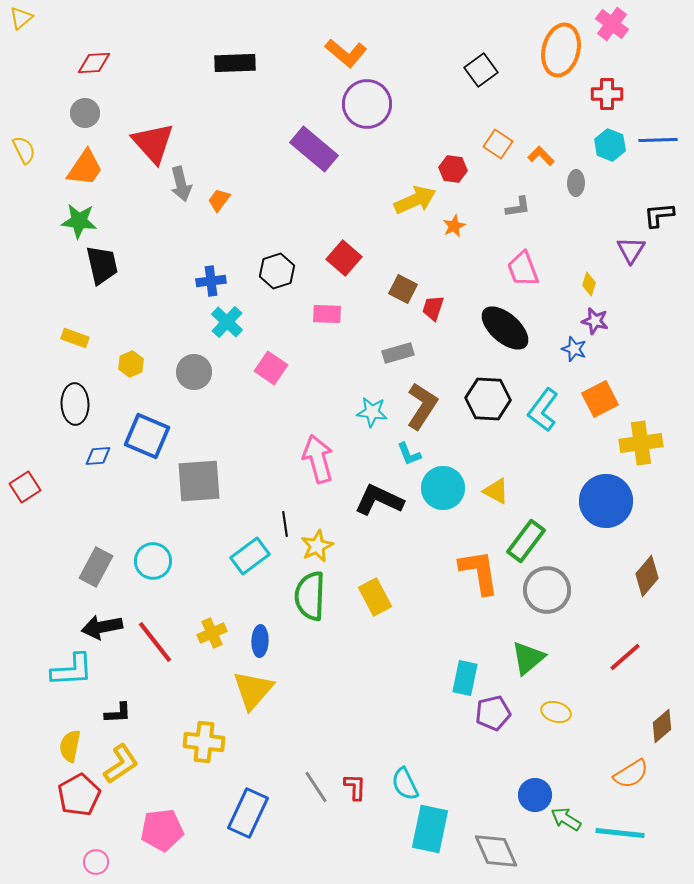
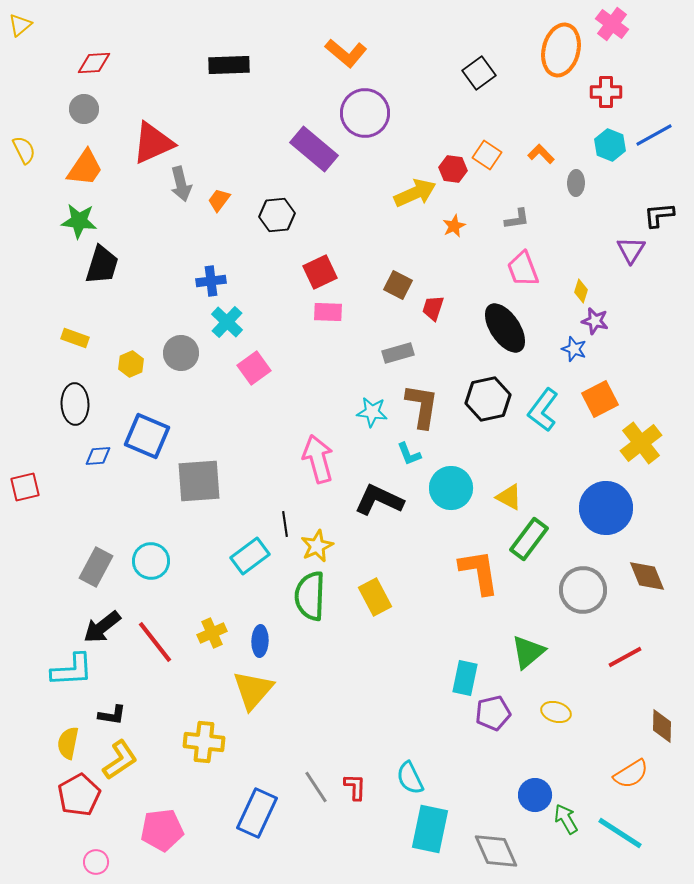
yellow triangle at (21, 18): moved 1 px left, 7 px down
black rectangle at (235, 63): moved 6 px left, 2 px down
black square at (481, 70): moved 2 px left, 3 px down
red cross at (607, 94): moved 1 px left, 2 px up
purple circle at (367, 104): moved 2 px left, 9 px down
gray circle at (85, 113): moved 1 px left, 4 px up
blue line at (658, 140): moved 4 px left, 5 px up; rotated 27 degrees counterclockwise
red triangle at (153, 143): rotated 48 degrees clockwise
orange square at (498, 144): moved 11 px left, 11 px down
orange L-shape at (541, 156): moved 2 px up
yellow arrow at (415, 200): moved 7 px up
gray L-shape at (518, 207): moved 1 px left, 12 px down
red square at (344, 258): moved 24 px left, 14 px down; rotated 24 degrees clockwise
black trapezoid at (102, 265): rotated 30 degrees clockwise
black hexagon at (277, 271): moved 56 px up; rotated 12 degrees clockwise
yellow diamond at (589, 284): moved 8 px left, 7 px down
brown square at (403, 289): moved 5 px left, 4 px up
pink rectangle at (327, 314): moved 1 px right, 2 px up
black ellipse at (505, 328): rotated 15 degrees clockwise
pink square at (271, 368): moved 17 px left; rotated 20 degrees clockwise
gray circle at (194, 372): moved 13 px left, 19 px up
black hexagon at (488, 399): rotated 15 degrees counterclockwise
brown L-shape at (422, 406): rotated 24 degrees counterclockwise
yellow cross at (641, 443): rotated 30 degrees counterclockwise
red square at (25, 487): rotated 20 degrees clockwise
cyan circle at (443, 488): moved 8 px right
yellow triangle at (496, 491): moved 13 px right, 6 px down
blue circle at (606, 501): moved 7 px down
green rectangle at (526, 541): moved 3 px right, 2 px up
cyan circle at (153, 561): moved 2 px left
brown diamond at (647, 576): rotated 63 degrees counterclockwise
gray circle at (547, 590): moved 36 px right
black arrow at (102, 627): rotated 27 degrees counterclockwise
red line at (625, 657): rotated 12 degrees clockwise
green triangle at (528, 658): moved 6 px up
black L-shape at (118, 713): moved 6 px left, 2 px down; rotated 12 degrees clockwise
brown diamond at (662, 726): rotated 48 degrees counterclockwise
yellow semicircle at (70, 746): moved 2 px left, 3 px up
yellow L-shape at (121, 764): moved 1 px left, 4 px up
cyan semicircle at (405, 784): moved 5 px right, 6 px up
blue rectangle at (248, 813): moved 9 px right
green arrow at (566, 819): rotated 28 degrees clockwise
cyan line at (620, 833): rotated 27 degrees clockwise
